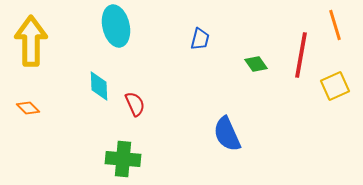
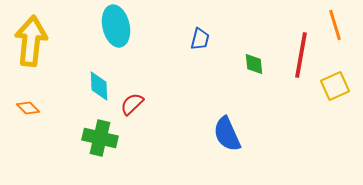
yellow arrow: rotated 6 degrees clockwise
green diamond: moved 2 px left; rotated 30 degrees clockwise
red semicircle: moved 3 px left; rotated 110 degrees counterclockwise
green cross: moved 23 px left, 21 px up; rotated 8 degrees clockwise
